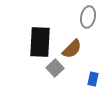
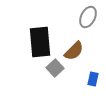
gray ellipse: rotated 15 degrees clockwise
black rectangle: rotated 8 degrees counterclockwise
brown semicircle: moved 2 px right, 2 px down
